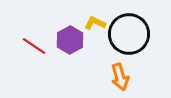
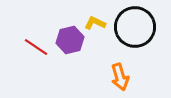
black circle: moved 6 px right, 7 px up
purple hexagon: rotated 16 degrees clockwise
red line: moved 2 px right, 1 px down
